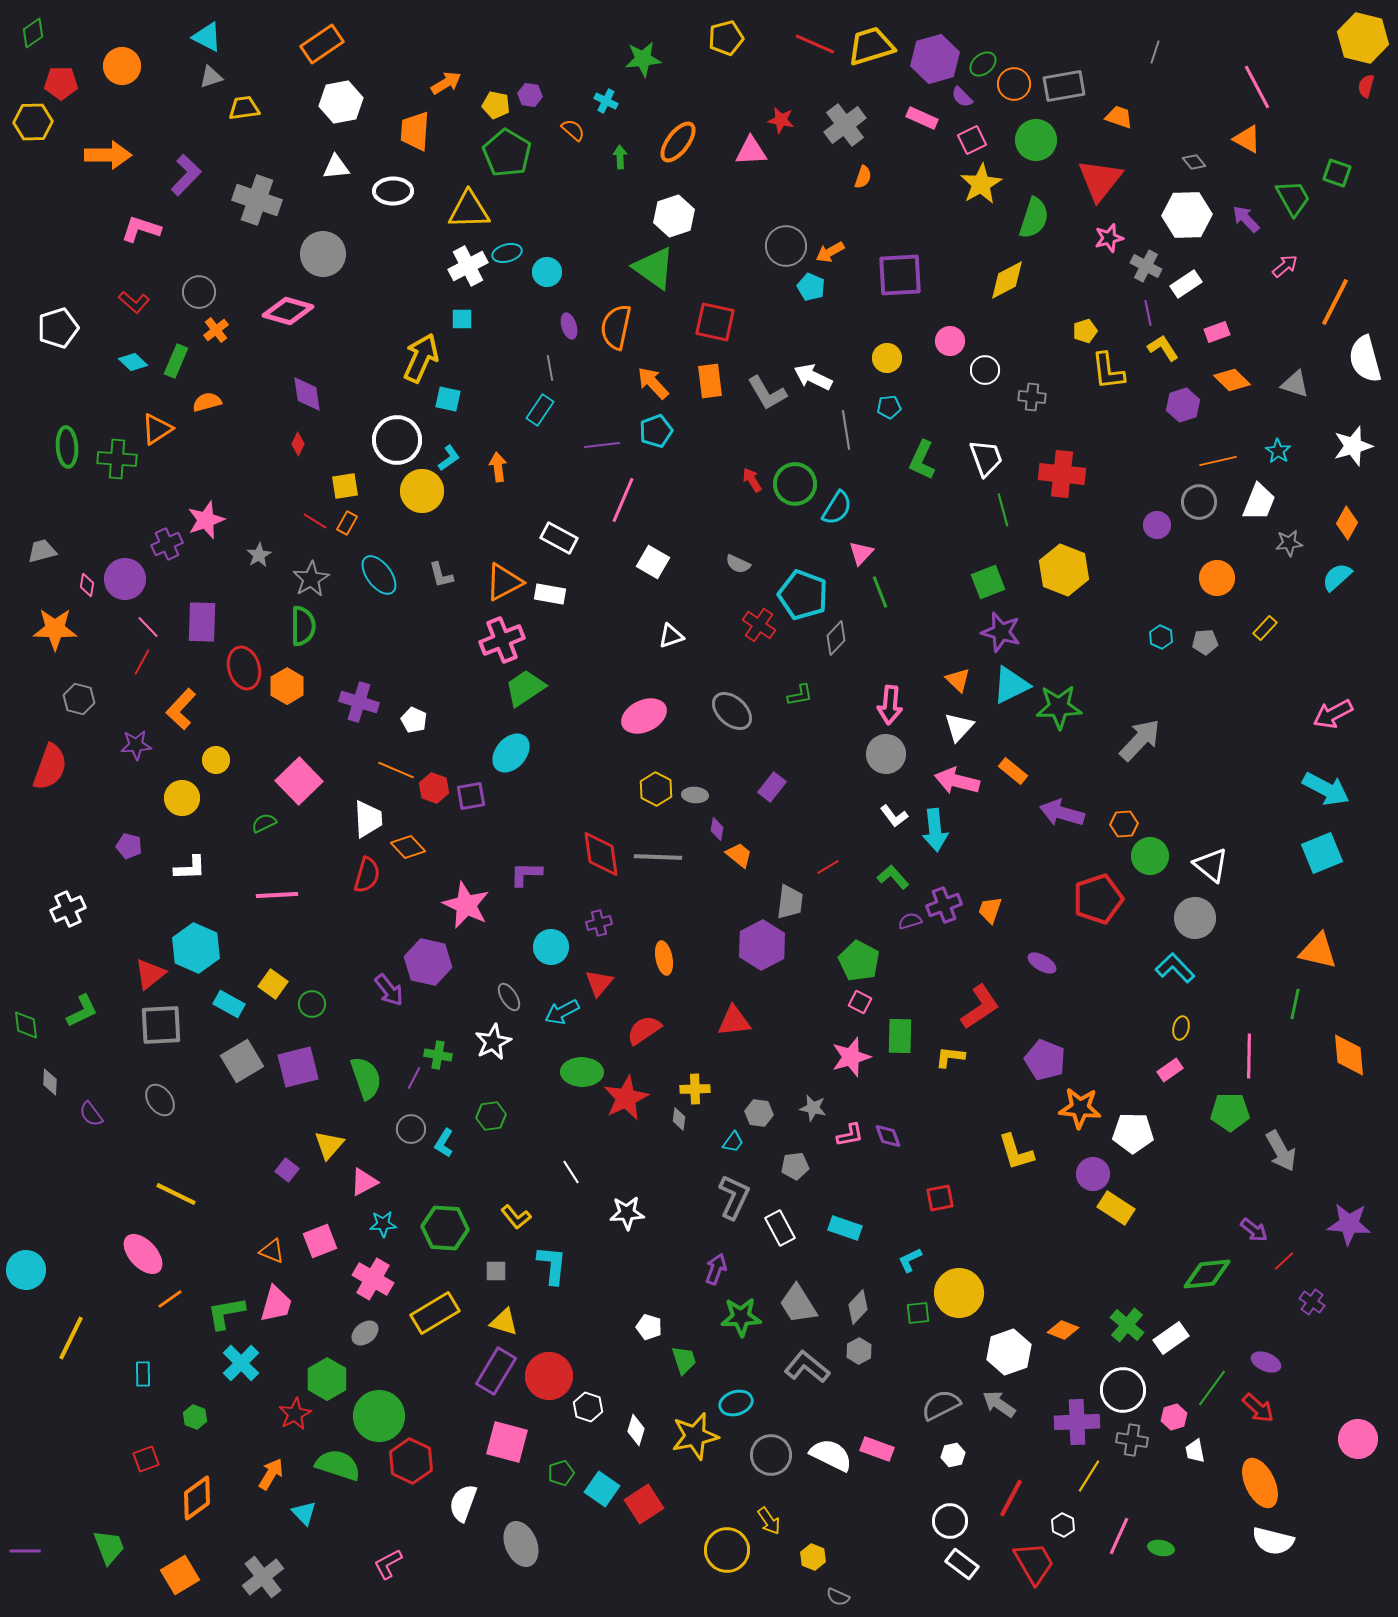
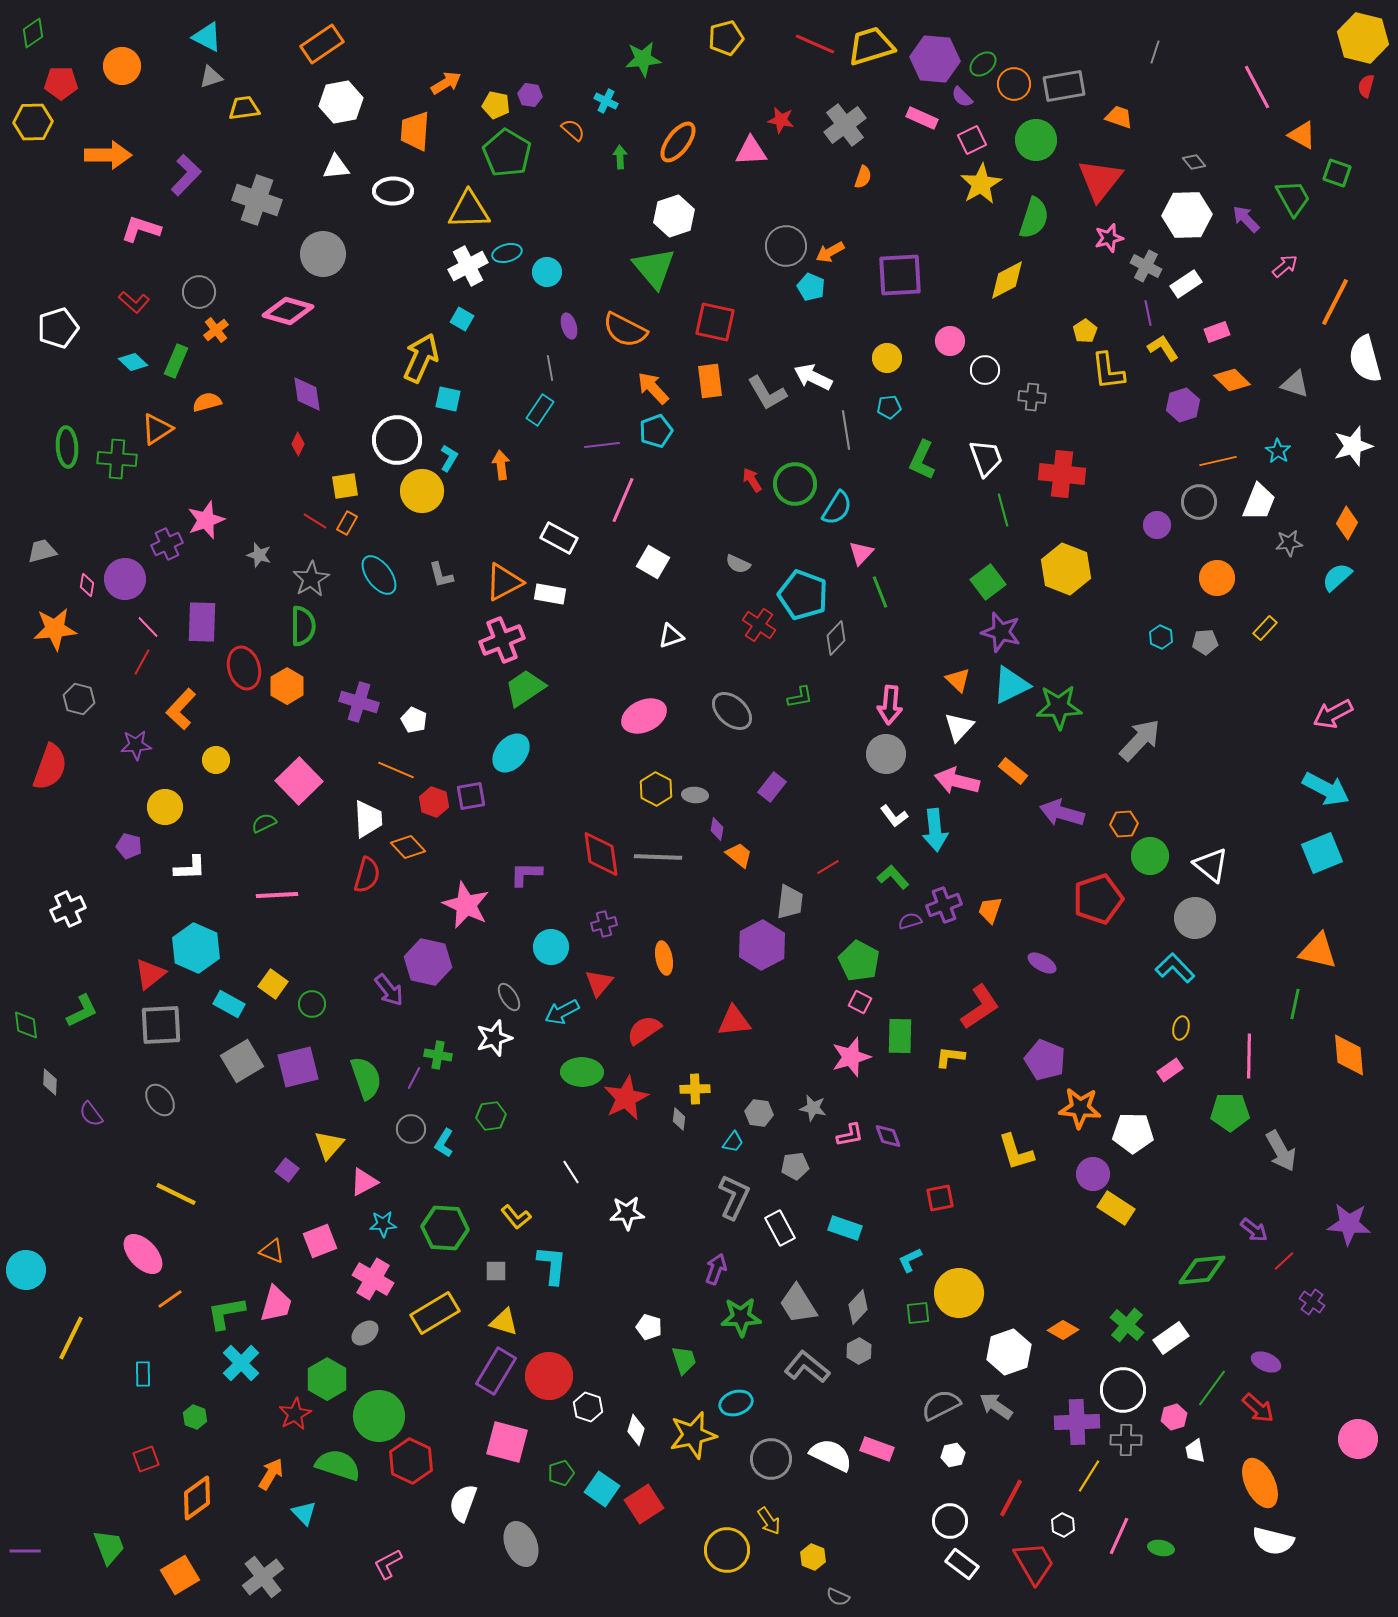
purple hexagon at (935, 59): rotated 21 degrees clockwise
orange triangle at (1247, 139): moved 55 px right, 4 px up
green triangle at (654, 268): rotated 15 degrees clockwise
cyan square at (462, 319): rotated 30 degrees clockwise
orange semicircle at (616, 327): moved 9 px right, 3 px down; rotated 75 degrees counterclockwise
yellow pentagon at (1085, 331): rotated 15 degrees counterclockwise
orange arrow at (653, 383): moved 5 px down
cyan L-shape at (449, 458): rotated 24 degrees counterclockwise
orange arrow at (498, 467): moved 3 px right, 2 px up
gray star at (259, 555): rotated 25 degrees counterclockwise
yellow hexagon at (1064, 570): moved 2 px right, 1 px up
green square at (988, 582): rotated 16 degrees counterclockwise
orange star at (55, 629): rotated 6 degrees counterclockwise
green L-shape at (800, 695): moved 2 px down
red hexagon at (434, 788): moved 14 px down
yellow circle at (182, 798): moved 17 px left, 9 px down
purple cross at (599, 923): moved 5 px right, 1 px down
white star at (493, 1042): moved 1 px right, 4 px up; rotated 9 degrees clockwise
green diamond at (1207, 1274): moved 5 px left, 4 px up
orange diamond at (1063, 1330): rotated 8 degrees clockwise
gray arrow at (999, 1404): moved 3 px left, 2 px down
yellow star at (695, 1436): moved 2 px left, 1 px up
gray cross at (1132, 1440): moved 6 px left; rotated 8 degrees counterclockwise
gray circle at (771, 1455): moved 4 px down
